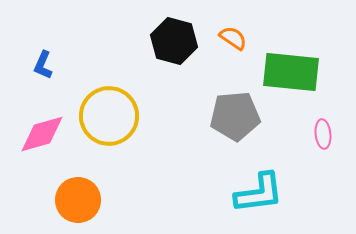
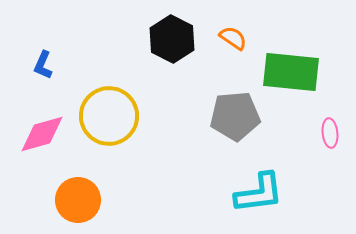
black hexagon: moved 2 px left, 2 px up; rotated 12 degrees clockwise
pink ellipse: moved 7 px right, 1 px up
